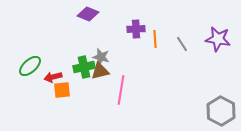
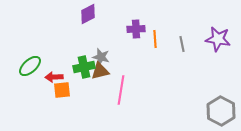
purple diamond: rotated 50 degrees counterclockwise
gray line: rotated 21 degrees clockwise
red arrow: moved 1 px right; rotated 12 degrees clockwise
